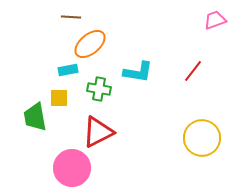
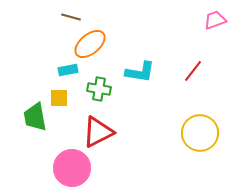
brown line: rotated 12 degrees clockwise
cyan L-shape: moved 2 px right
yellow circle: moved 2 px left, 5 px up
